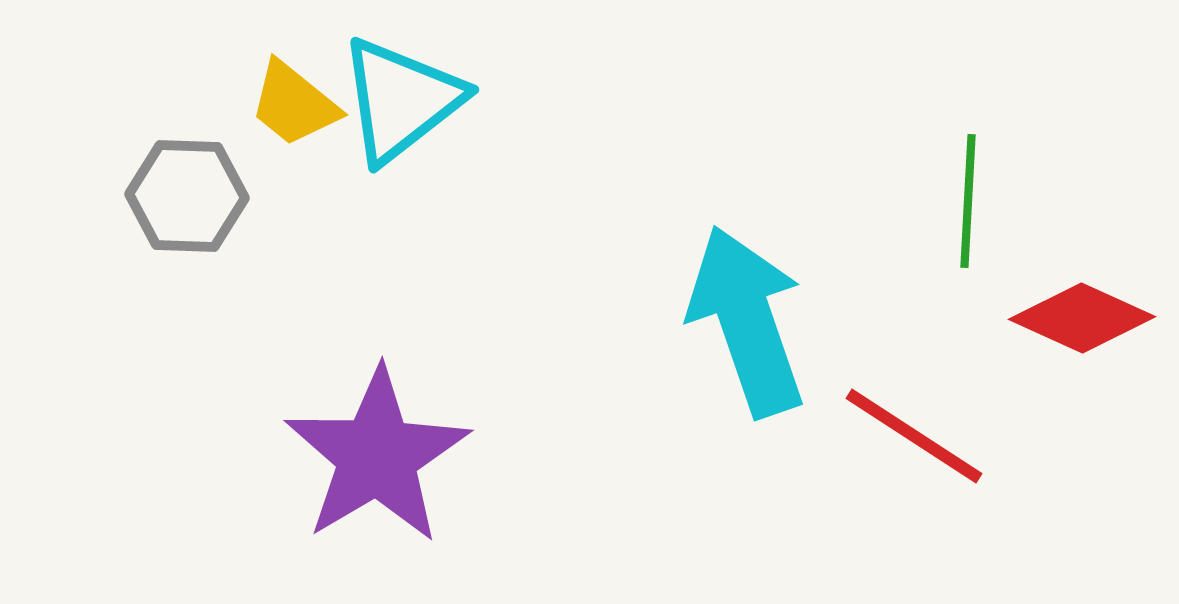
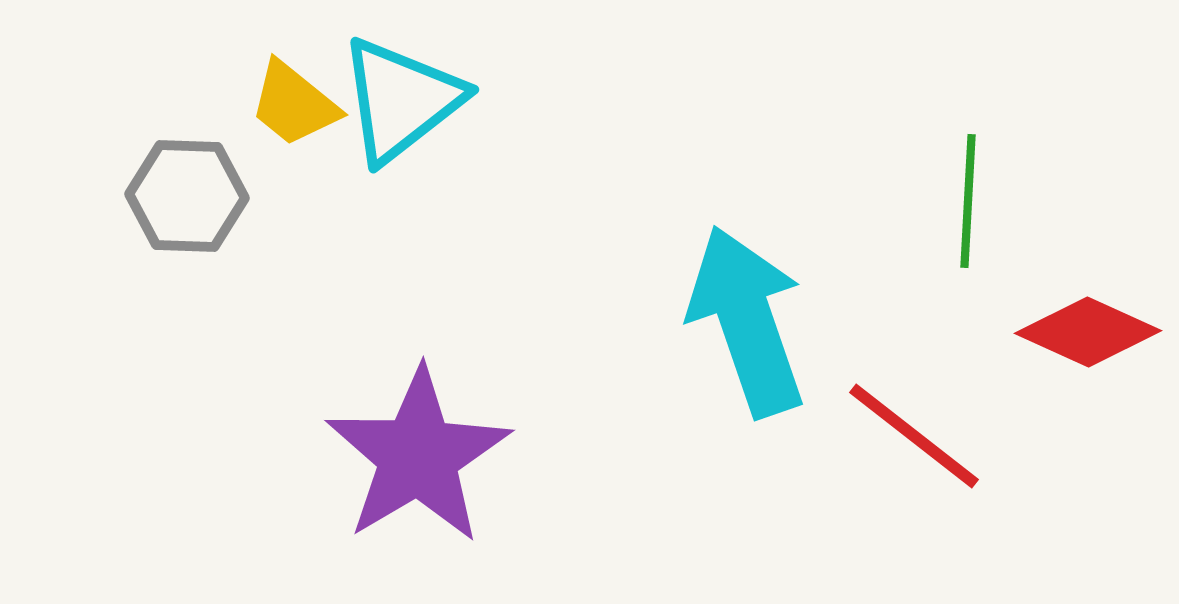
red diamond: moved 6 px right, 14 px down
red line: rotated 5 degrees clockwise
purple star: moved 41 px right
